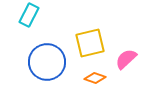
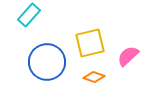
cyan rectangle: rotated 15 degrees clockwise
pink semicircle: moved 2 px right, 3 px up
orange diamond: moved 1 px left, 1 px up
